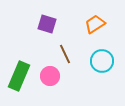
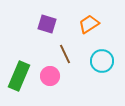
orange trapezoid: moved 6 px left
